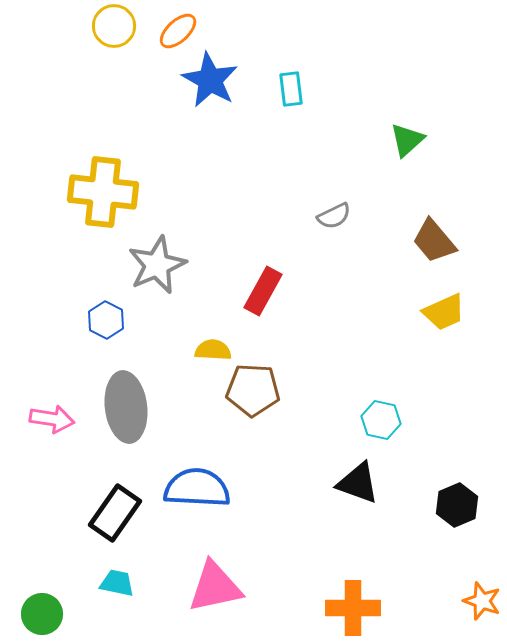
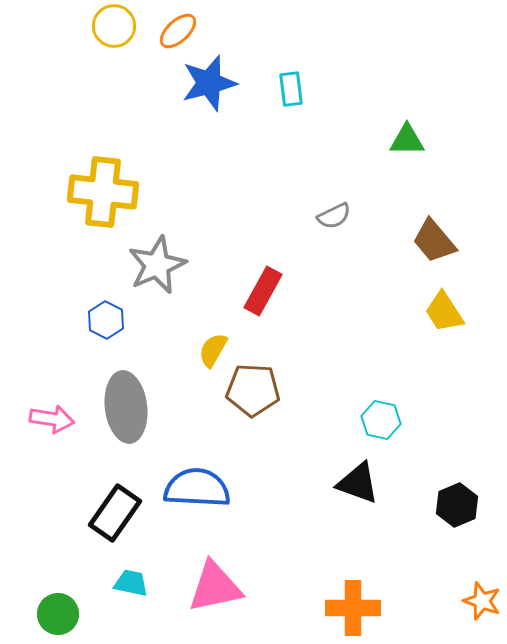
blue star: moved 1 px left, 3 px down; rotated 28 degrees clockwise
green triangle: rotated 42 degrees clockwise
yellow trapezoid: rotated 81 degrees clockwise
yellow semicircle: rotated 63 degrees counterclockwise
cyan trapezoid: moved 14 px right
green circle: moved 16 px right
